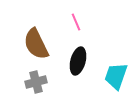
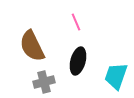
brown semicircle: moved 4 px left, 2 px down
gray cross: moved 8 px right
